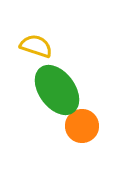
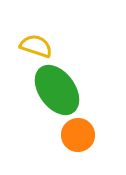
orange circle: moved 4 px left, 9 px down
